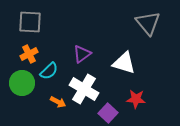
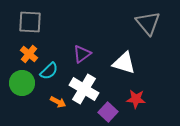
orange cross: rotated 24 degrees counterclockwise
purple square: moved 1 px up
